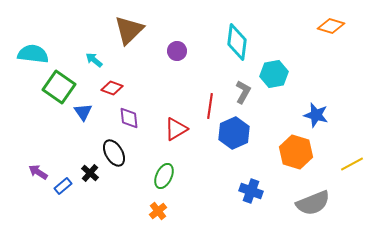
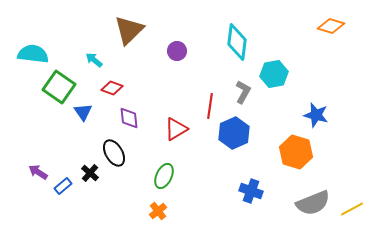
yellow line: moved 45 px down
